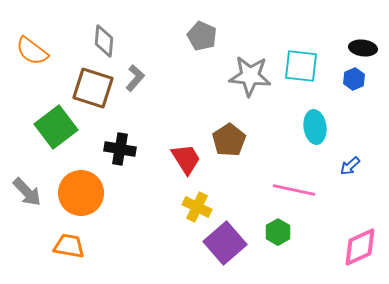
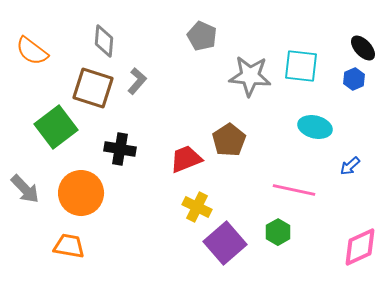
black ellipse: rotated 40 degrees clockwise
gray L-shape: moved 2 px right, 3 px down
cyan ellipse: rotated 68 degrees counterclockwise
red trapezoid: rotated 80 degrees counterclockwise
gray arrow: moved 2 px left, 3 px up
